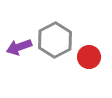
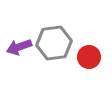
gray hexagon: moved 1 px left, 3 px down; rotated 20 degrees clockwise
